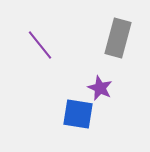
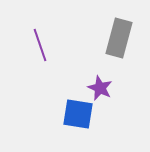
gray rectangle: moved 1 px right
purple line: rotated 20 degrees clockwise
